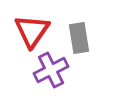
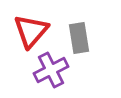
red triangle: moved 1 px left; rotated 6 degrees clockwise
